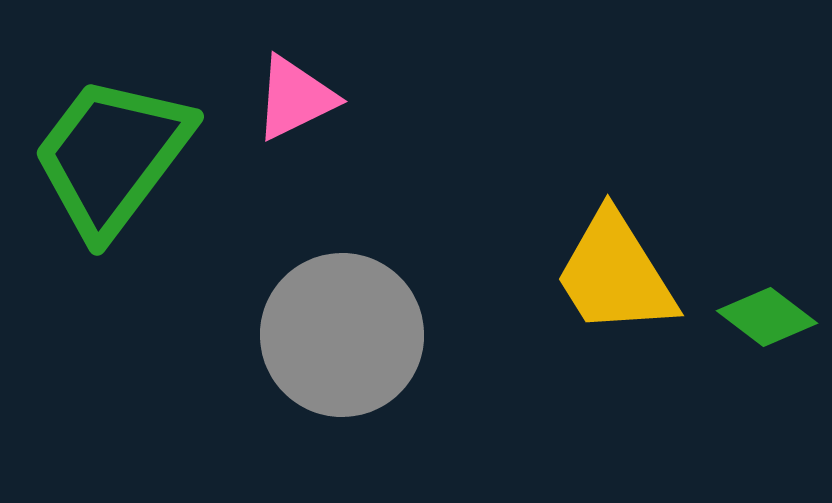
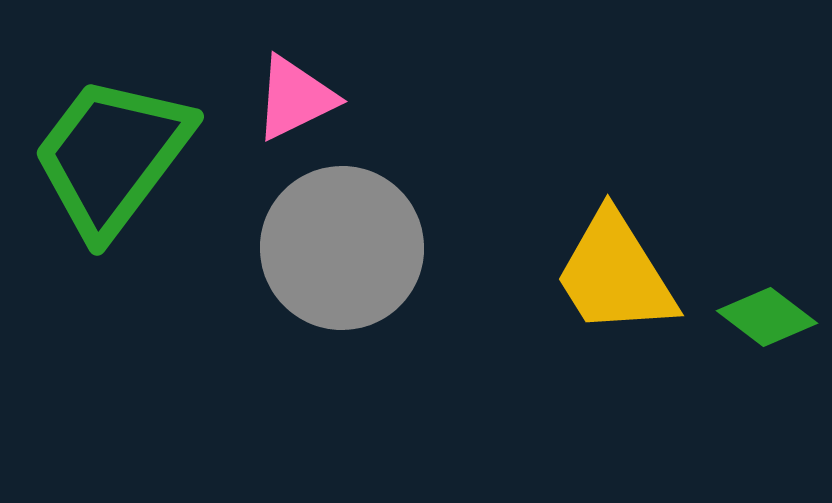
gray circle: moved 87 px up
